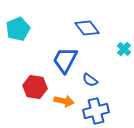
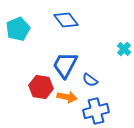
blue diamond: moved 21 px left, 8 px up
blue trapezoid: moved 5 px down
red hexagon: moved 6 px right
orange arrow: moved 3 px right, 4 px up
